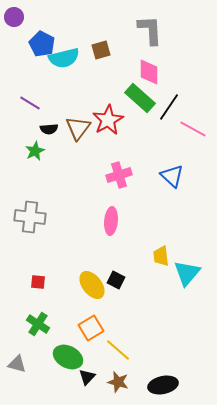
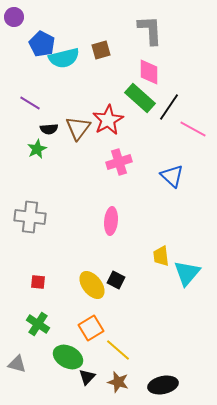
green star: moved 2 px right, 2 px up
pink cross: moved 13 px up
